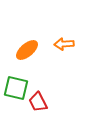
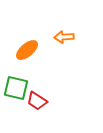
orange arrow: moved 7 px up
red trapezoid: moved 1 px left, 1 px up; rotated 30 degrees counterclockwise
